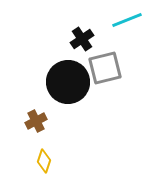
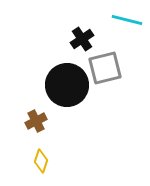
cyan line: rotated 36 degrees clockwise
black circle: moved 1 px left, 3 px down
yellow diamond: moved 3 px left
